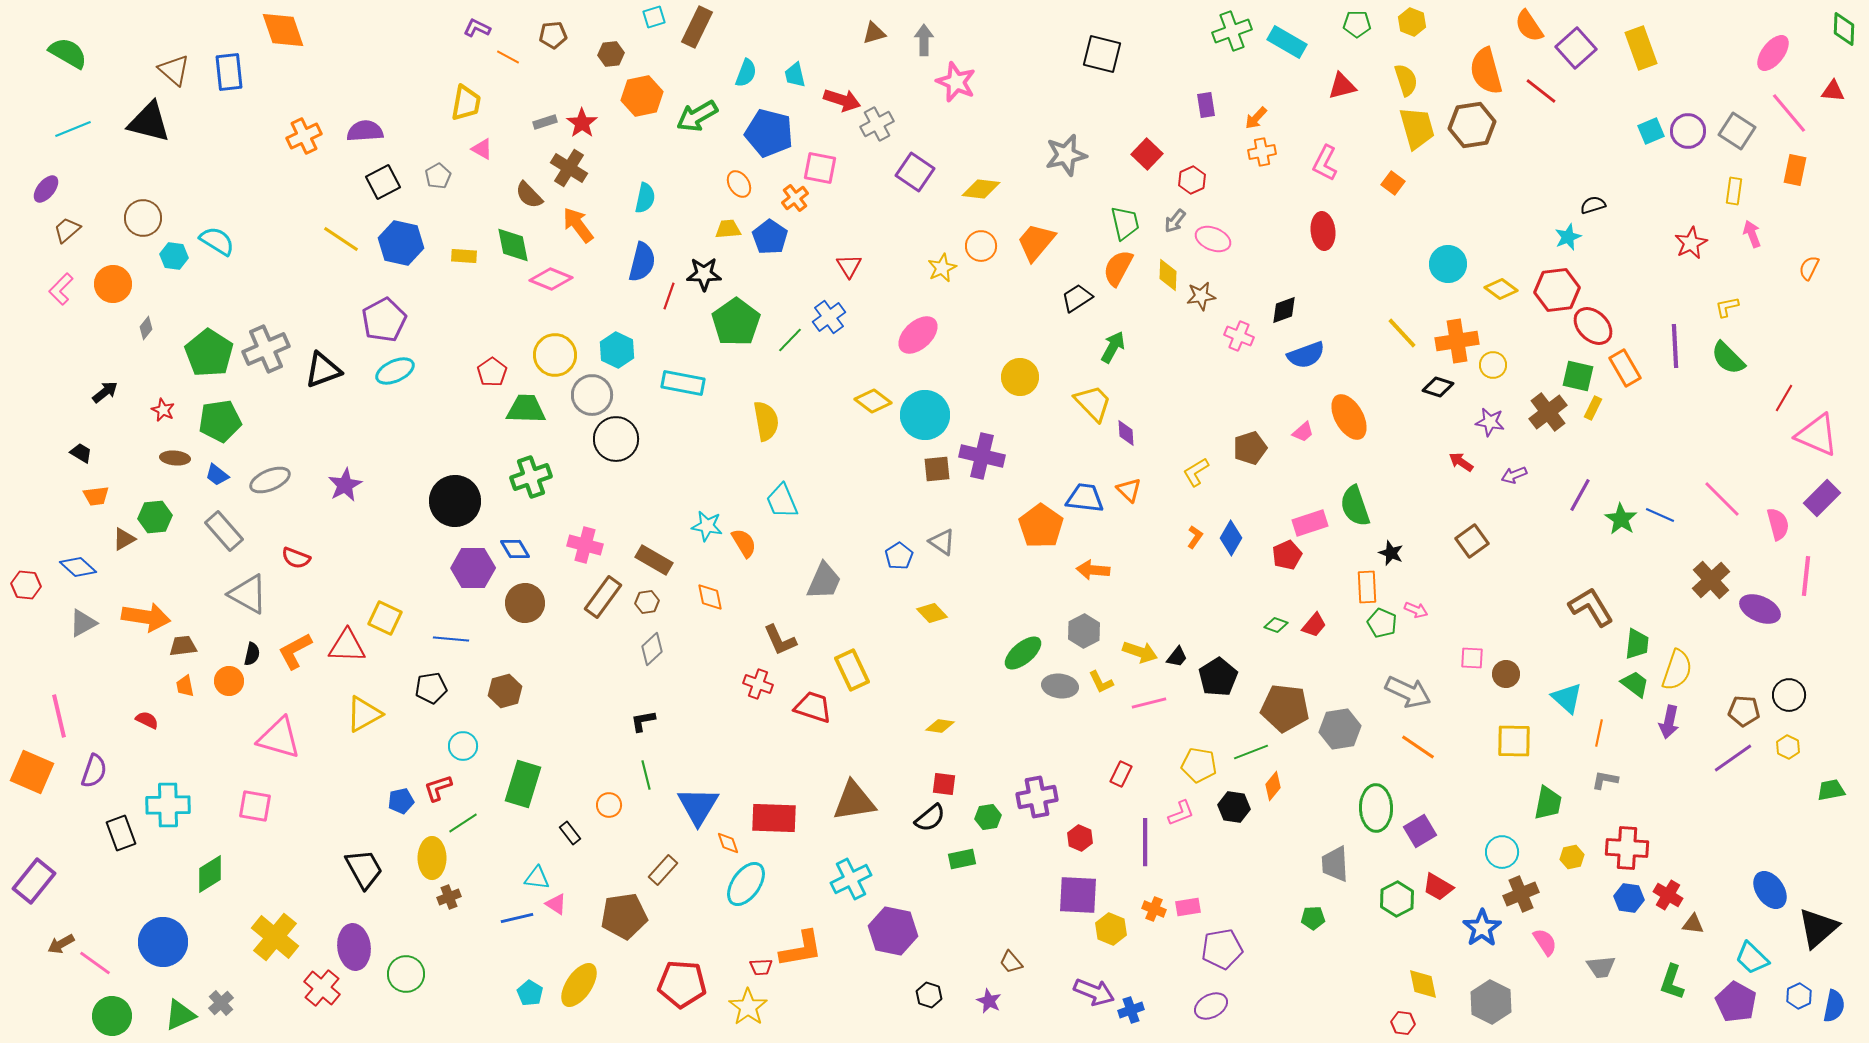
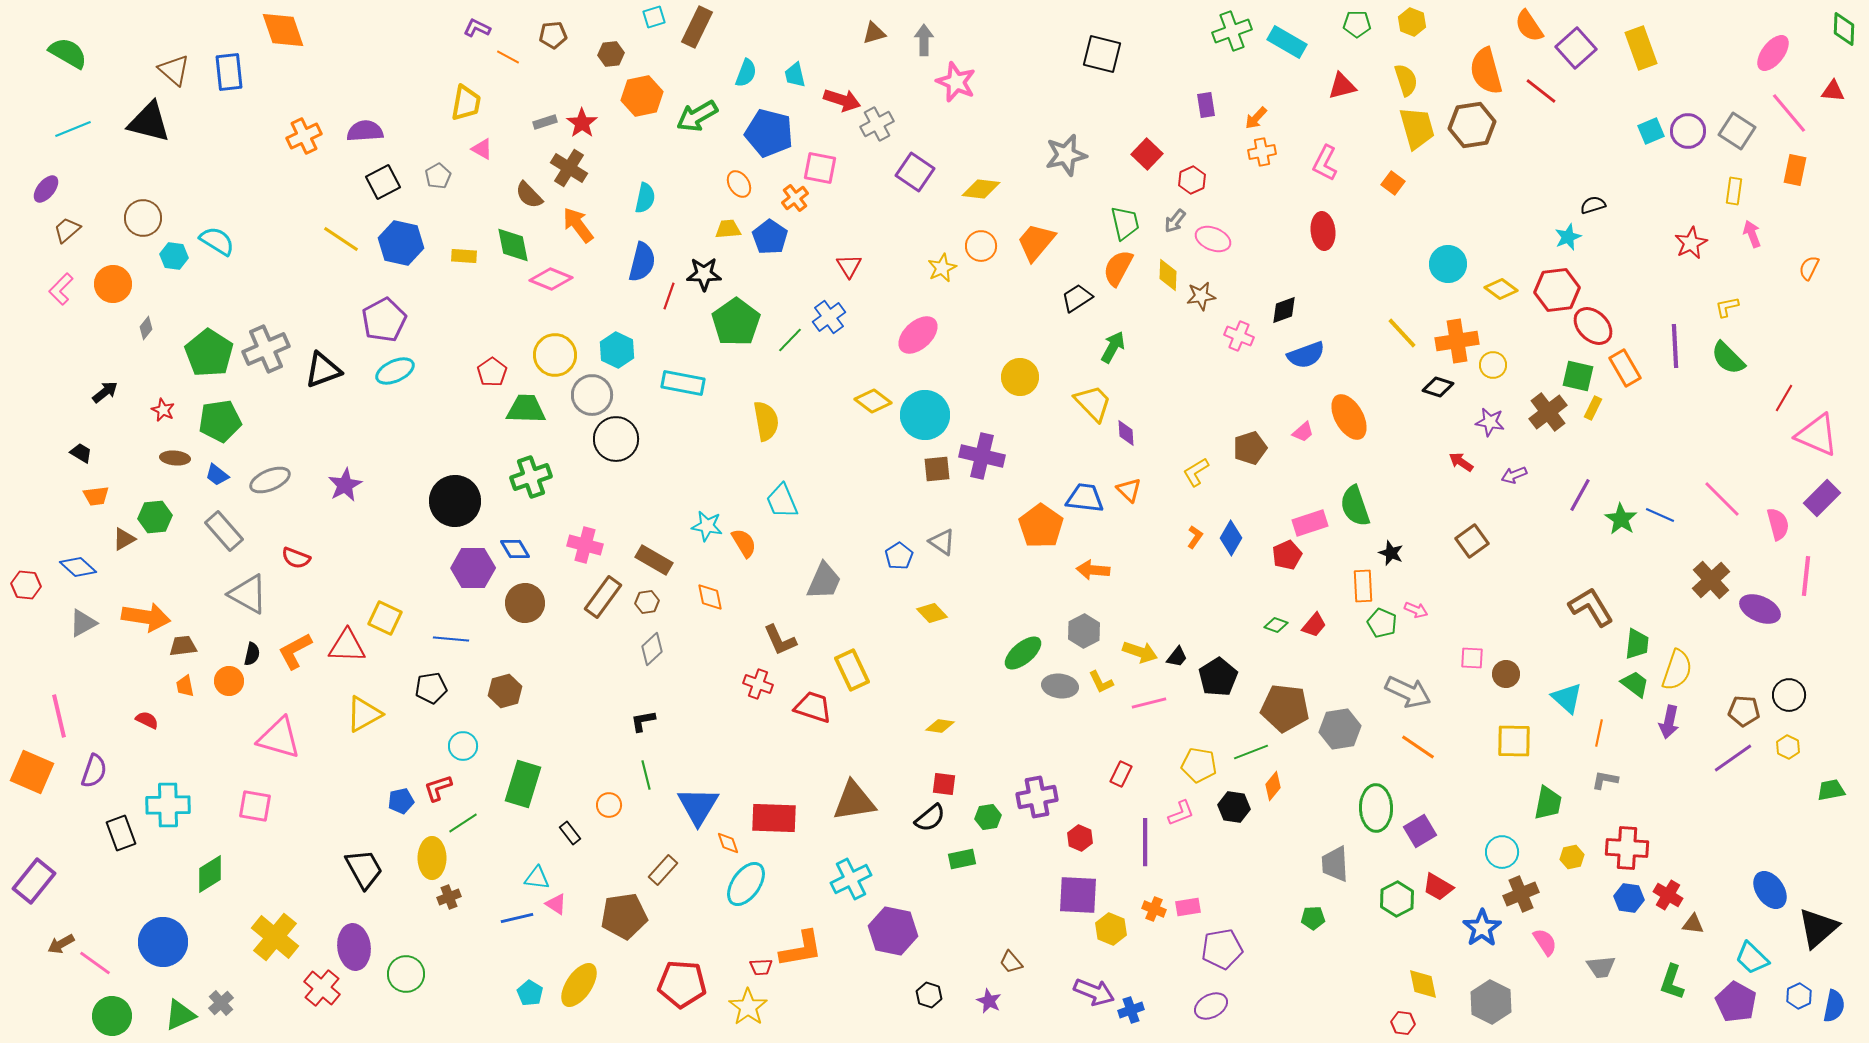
orange rectangle at (1367, 587): moved 4 px left, 1 px up
